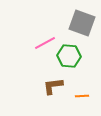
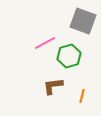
gray square: moved 1 px right, 2 px up
green hexagon: rotated 20 degrees counterclockwise
orange line: rotated 72 degrees counterclockwise
